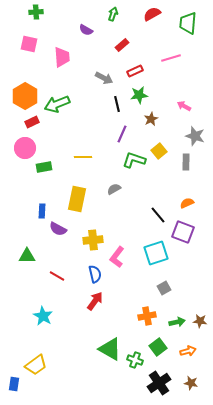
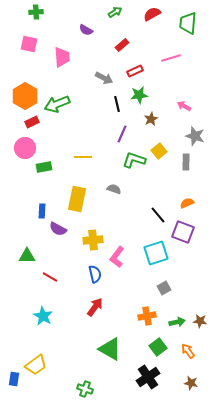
green arrow at (113, 14): moved 2 px right, 2 px up; rotated 40 degrees clockwise
gray semicircle at (114, 189): rotated 48 degrees clockwise
red line at (57, 276): moved 7 px left, 1 px down
red arrow at (95, 301): moved 6 px down
orange arrow at (188, 351): rotated 112 degrees counterclockwise
green cross at (135, 360): moved 50 px left, 29 px down
black cross at (159, 383): moved 11 px left, 6 px up
blue rectangle at (14, 384): moved 5 px up
